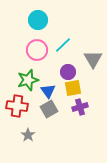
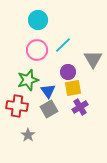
purple cross: rotated 14 degrees counterclockwise
